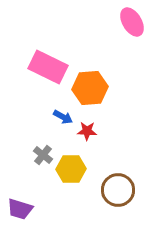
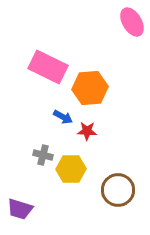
gray cross: rotated 24 degrees counterclockwise
